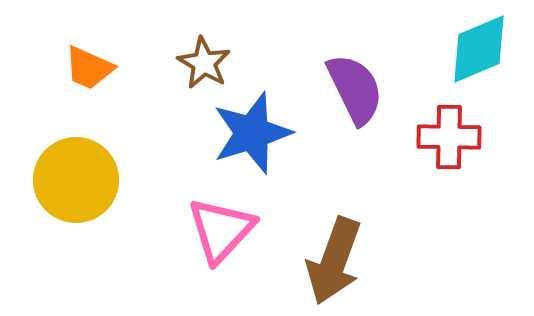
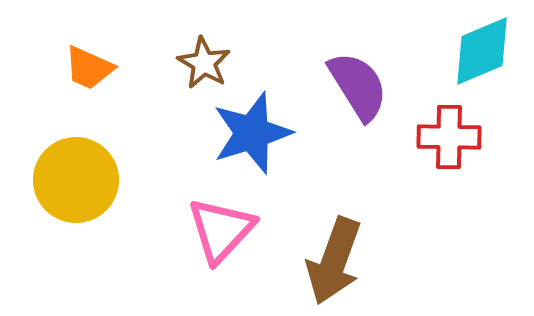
cyan diamond: moved 3 px right, 2 px down
purple semicircle: moved 3 px right, 3 px up; rotated 6 degrees counterclockwise
